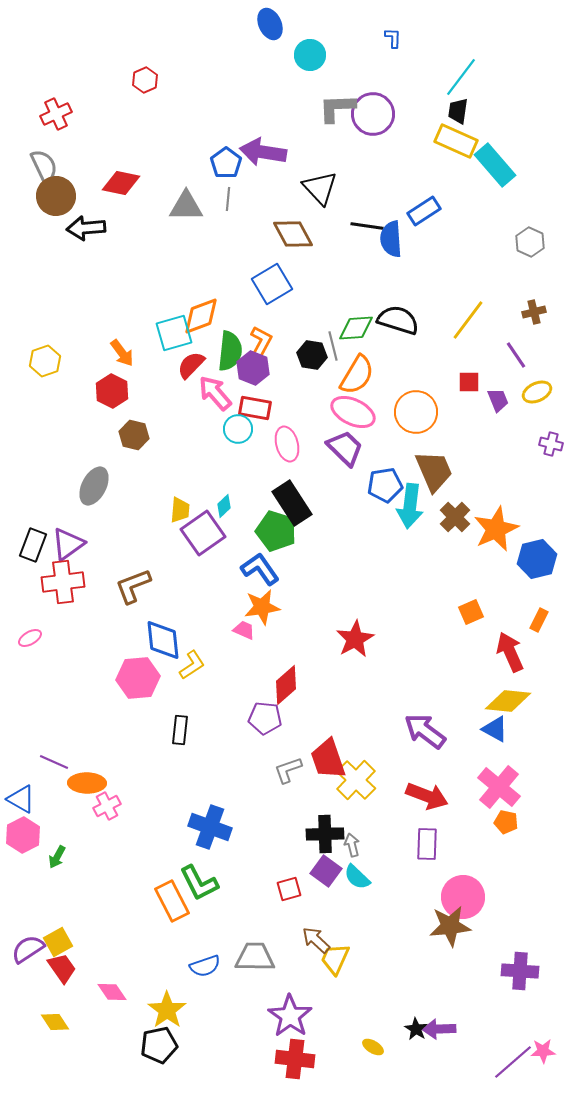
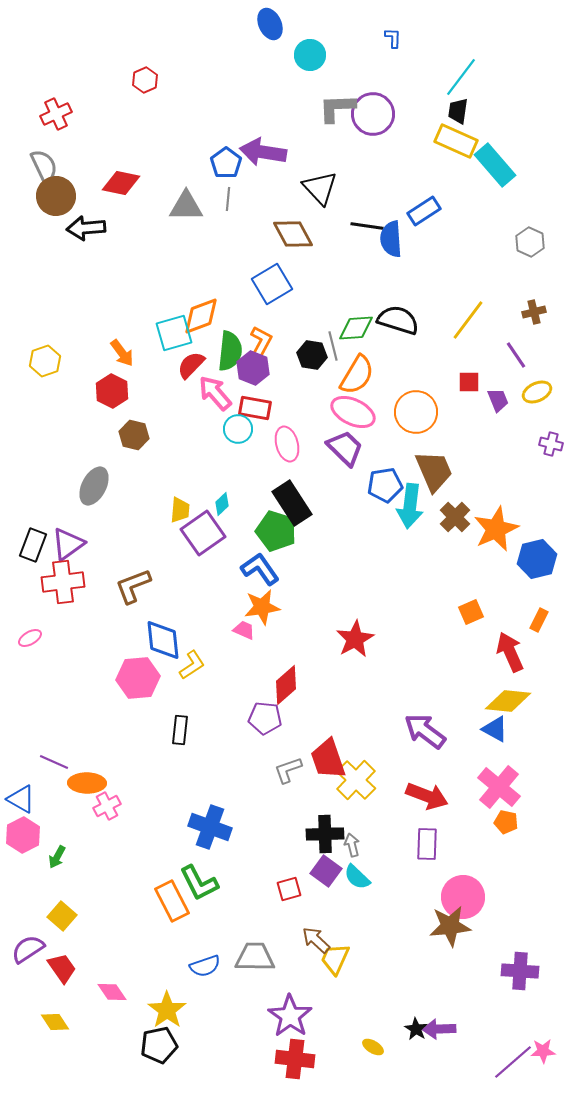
cyan diamond at (224, 506): moved 2 px left, 2 px up
yellow square at (58, 942): moved 4 px right, 26 px up; rotated 20 degrees counterclockwise
